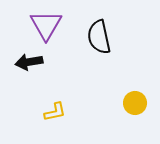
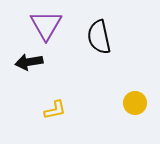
yellow L-shape: moved 2 px up
